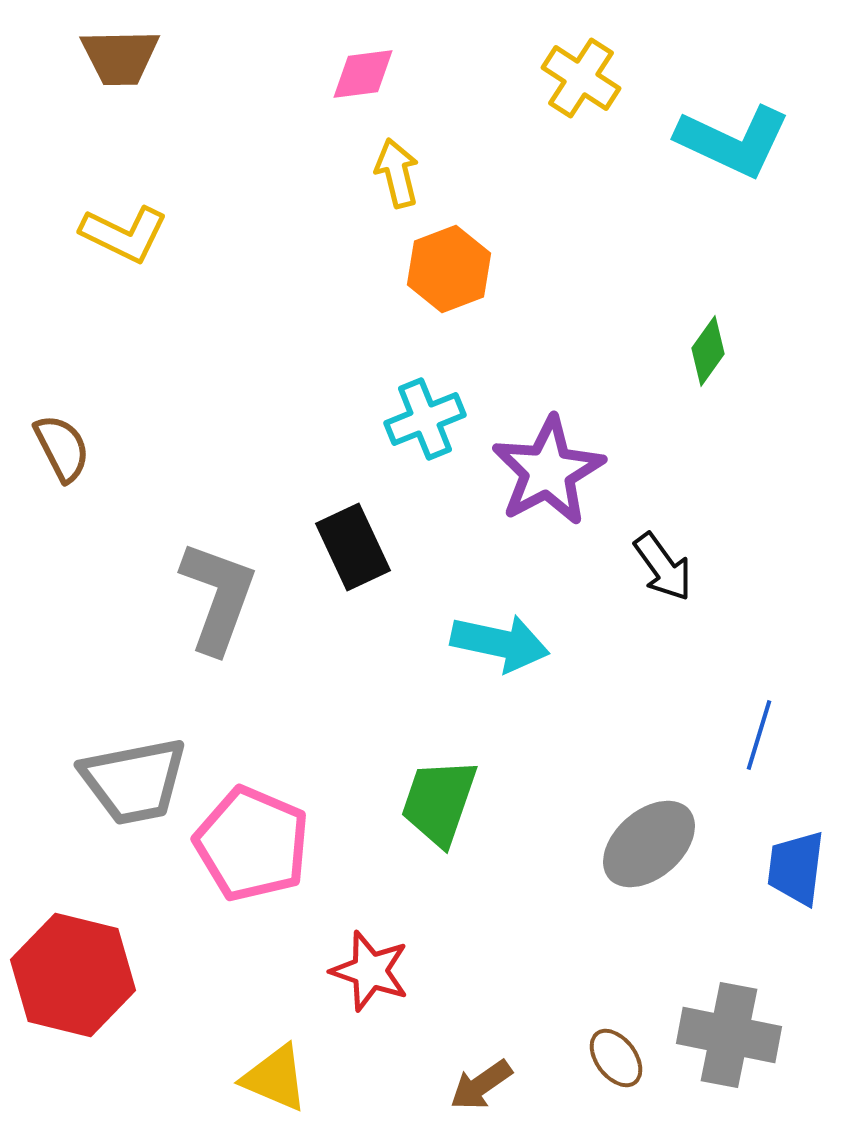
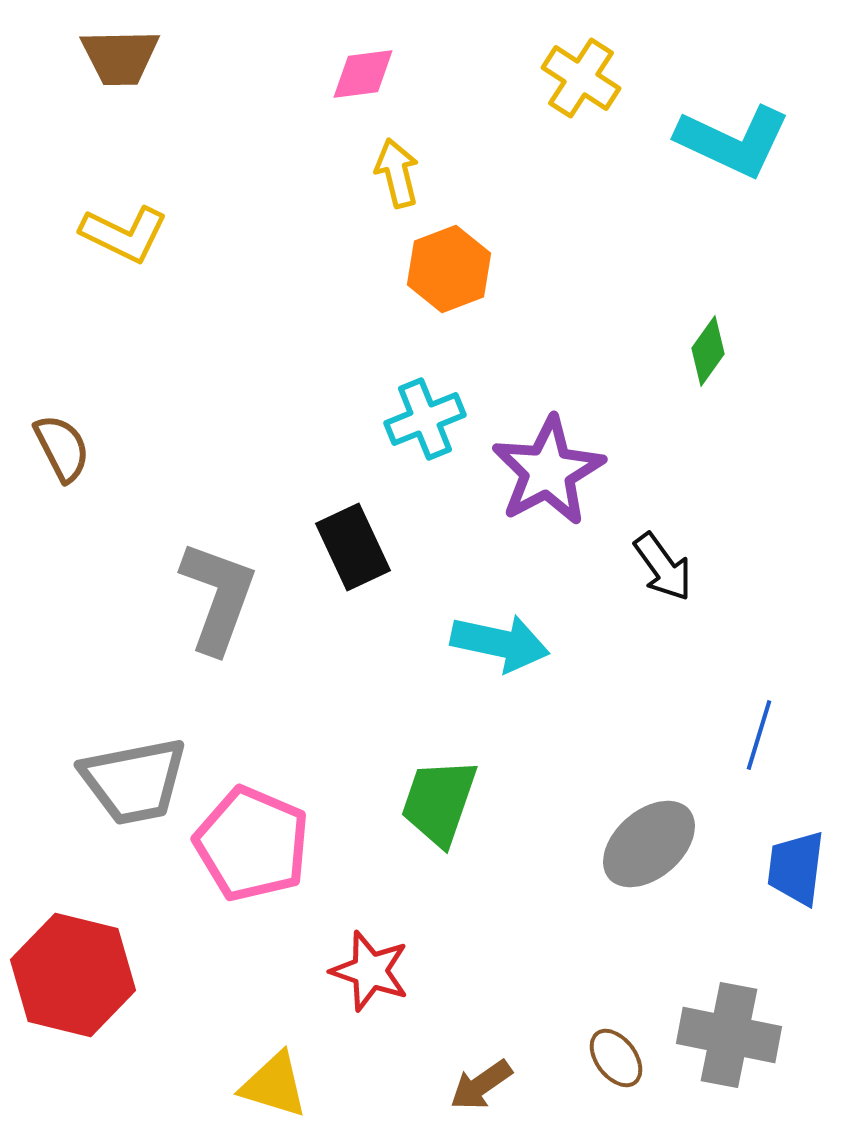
yellow triangle: moved 1 px left, 7 px down; rotated 6 degrees counterclockwise
